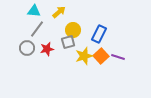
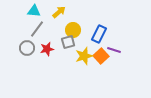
purple line: moved 4 px left, 7 px up
